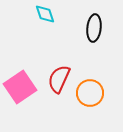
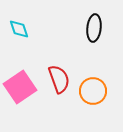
cyan diamond: moved 26 px left, 15 px down
red semicircle: rotated 136 degrees clockwise
orange circle: moved 3 px right, 2 px up
